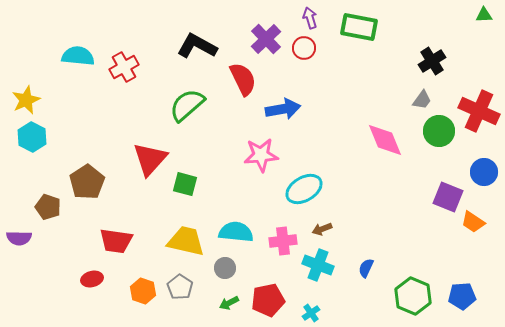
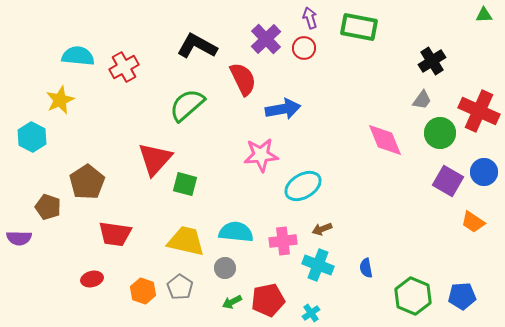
yellow star at (26, 100): moved 34 px right
green circle at (439, 131): moved 1 px right, 2 px down
red triangle at (150, 159): moved 5 px right
cyan ellipse at (304, 189): moved 1 px left, 3 px up
purple square at (448, 197): moved 16 px up; rotated 8 degrees clockwise
red trapezoid at (116, 241): moved 1 px left, 7 px up
blue semicircle at (366, 268): rotated 36 degrees counterclockwise
green arrow at (229, 303): moved 3 px right, 1 px up
